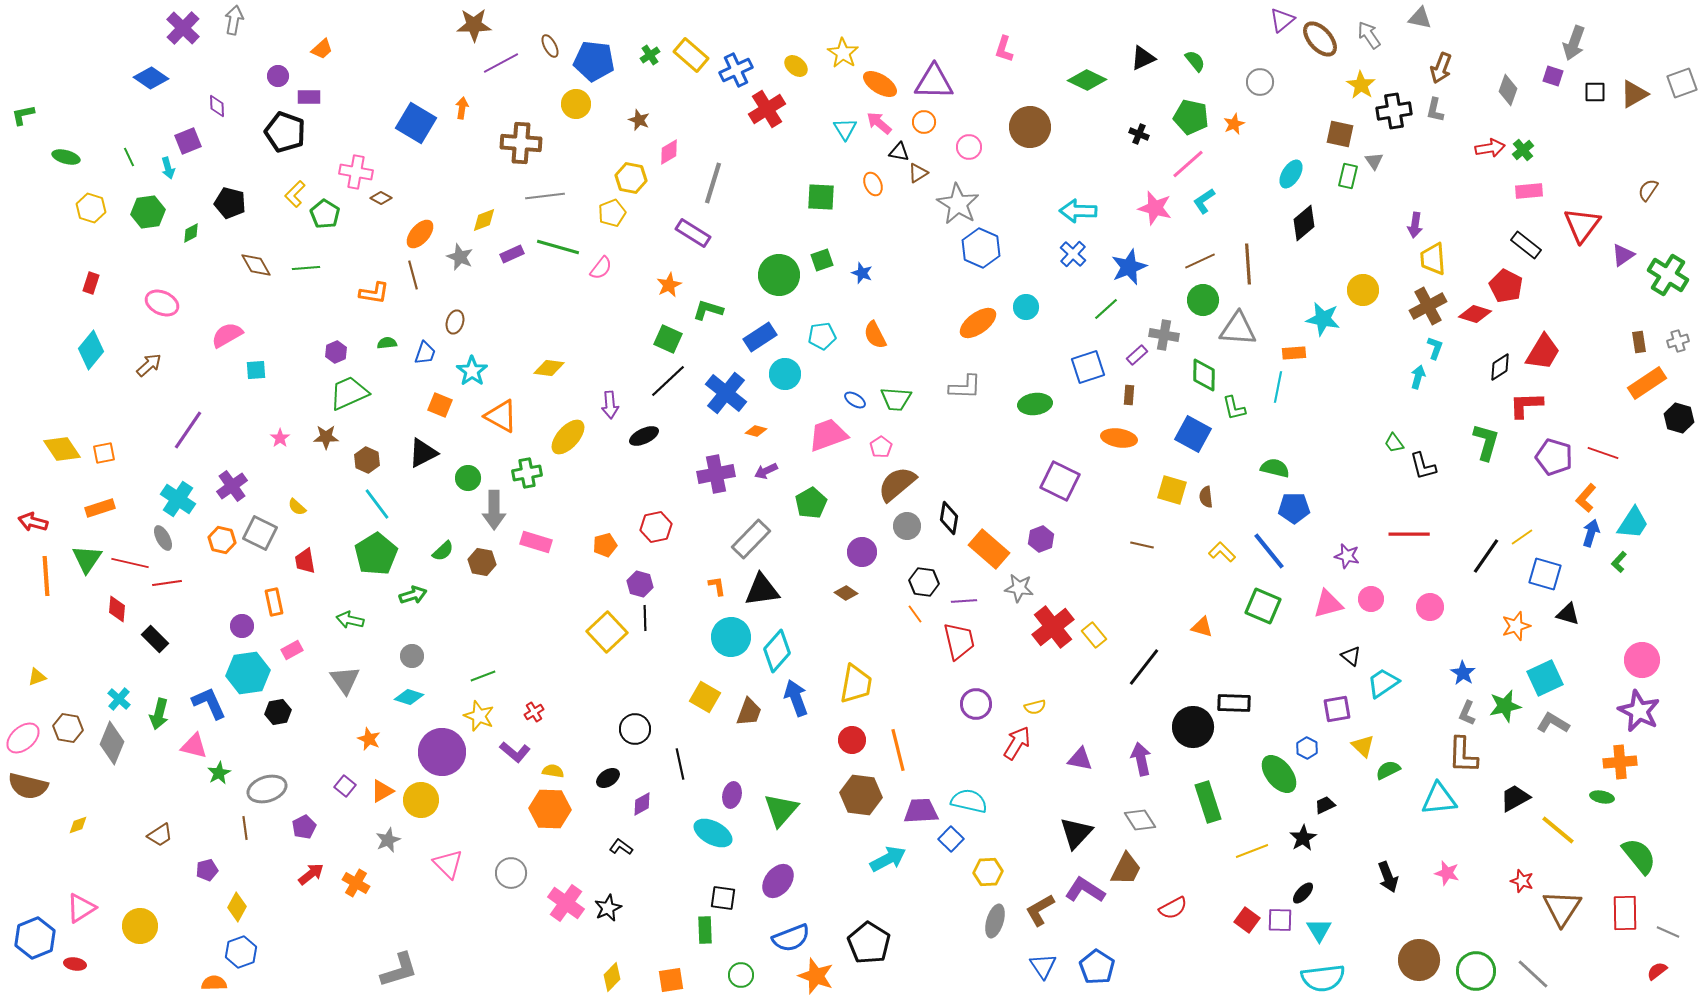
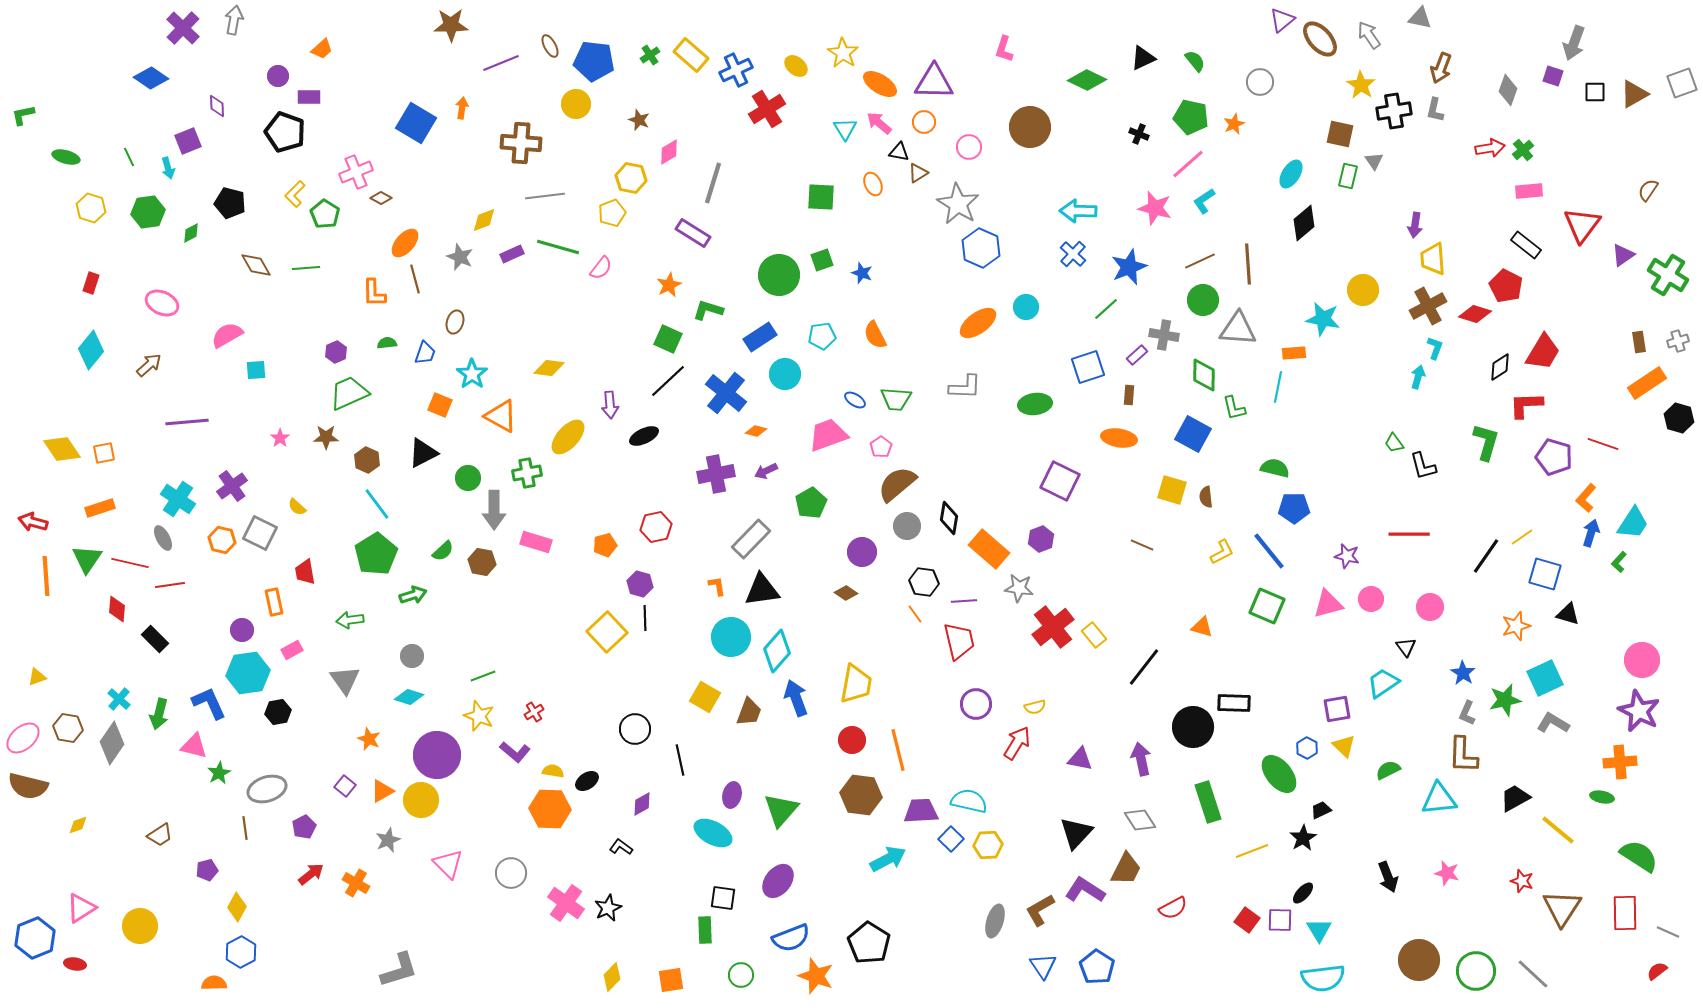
brown star at (474, 25): moved 23 px left
purple line at (501, 63): rotated 6 degrees clockwise
pink cross at (356, 172): rotated 32 degrees counterclockwise
orange ellipse at (420, 234): moved 15 px left, 9 px down
brown line at (413, 275): moved 2 px right, 4 px down
orange L-shape at (374, 293): rotated 80 degrees clockwise
cyan star at (472, 371): moved 3 px down
purple line at (188, 430): moved 1 px left, 8 px up; rotated 51 degrees clockwise
red line at (1603, 453): moved 9 px up
brown line at (1142, 545): rotated 10 degrees clockwise
yellow L-shape at (1222, 552): rotated 108 degrees clockwise
red trapezoid at (305, 561): moved 11 px down
red line at (167, 583): moved 3 px right, 2 px down
green square at (1263, 606): moved 4 px right
green arrow at (350, 620): rotated 20 degrees counterclockwise
purple circle at (242, 626): moved 4 px down
black triangle at (1351, 656): moved 55 px right, 9 px up; rotated 15 degrees clockwise
green star at (1505, 706): moved 6 px up
gray diamond at (112, 743): rotated 12 degrees clockwise
yellow triangle at (1363, 746): moved 19 px left
purple circle at (442, 752): moved 5 px left, 3 px down
black line at (680, 764): moved 4 px up
black ellipse at (608, 778): moved 21 px left, 3 px down
black trapezoid at (1325, 805): moved 4 px left, 5 px down
green semicircle at (1639, 856): rotated 18 degrees counterclockwise
yellow hexagon at (988, 872): moved 27 px up
blue hexagon at (241, 952): rotated 8 degrees counterclockwise
